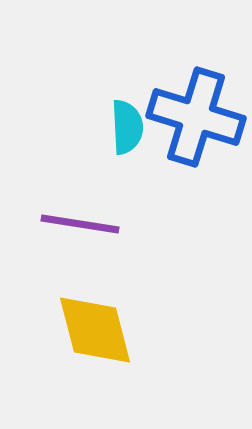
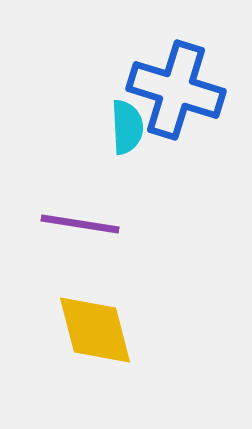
blue cross: moved 20 px left, 27 px up
